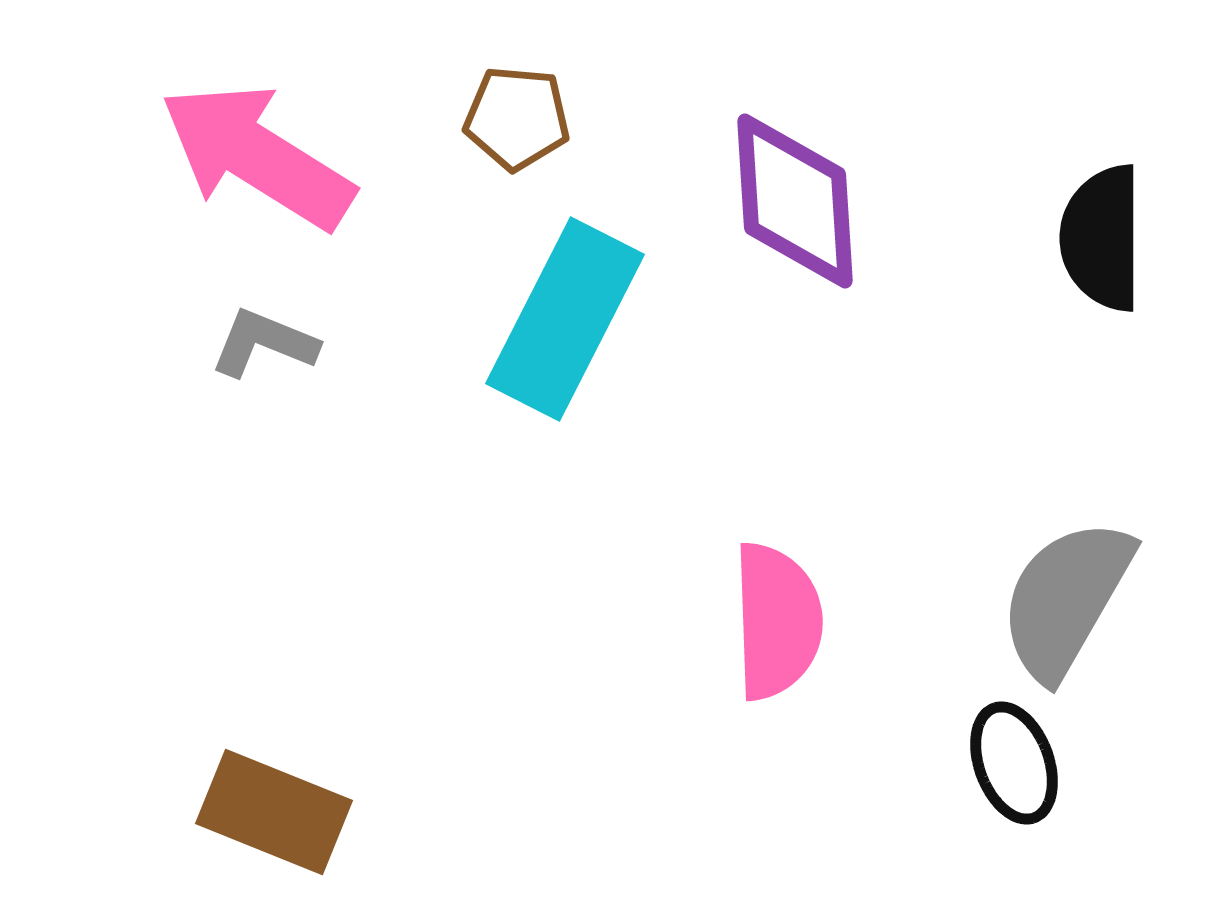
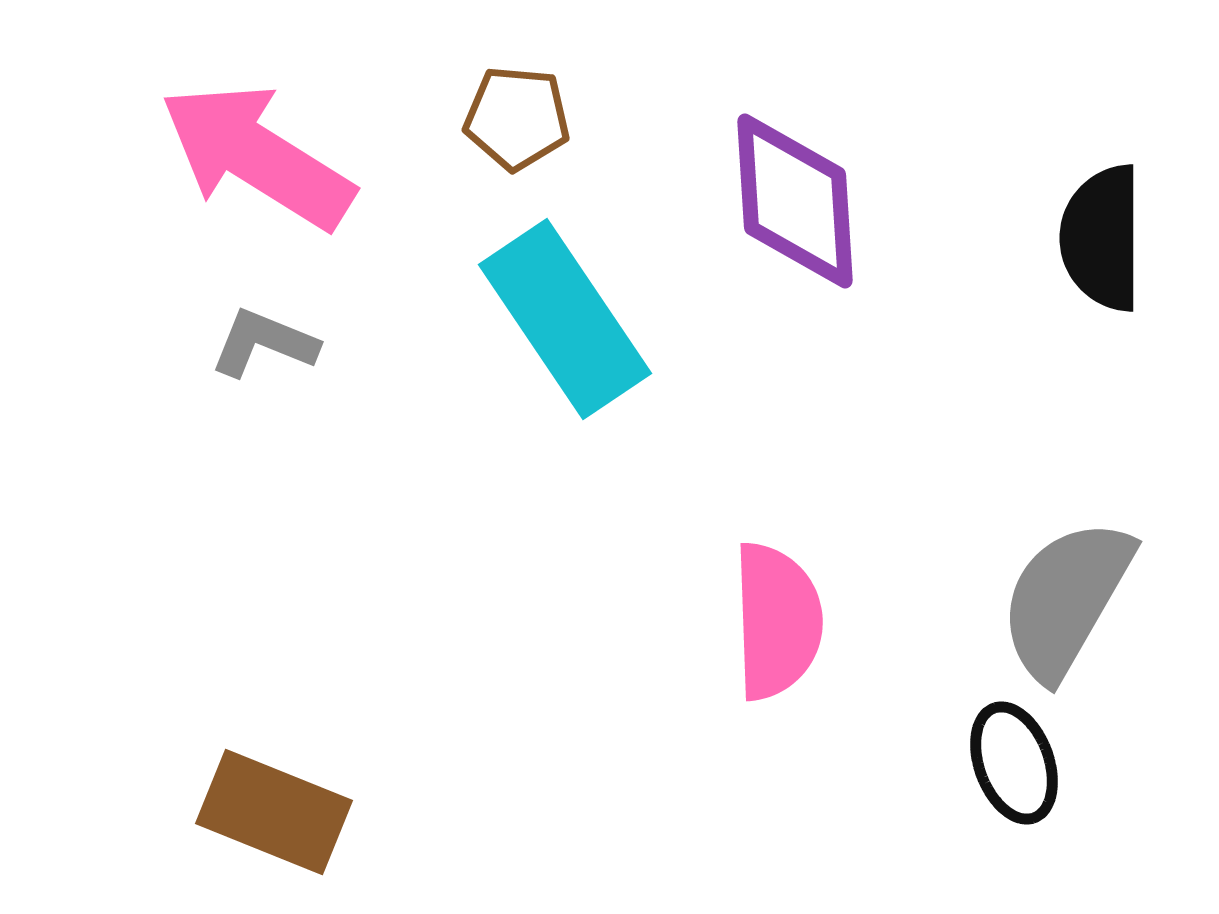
cyan rectangle: rotated 61 degrees counterclockwise
